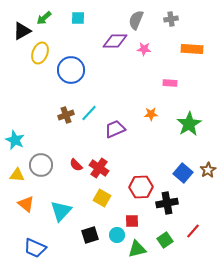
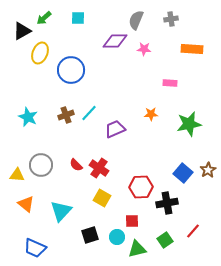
green star: rotated 20 degrees clockwise
cyan star: moved 13 px right, 23 px up
cyan circle: moved 2 px down
